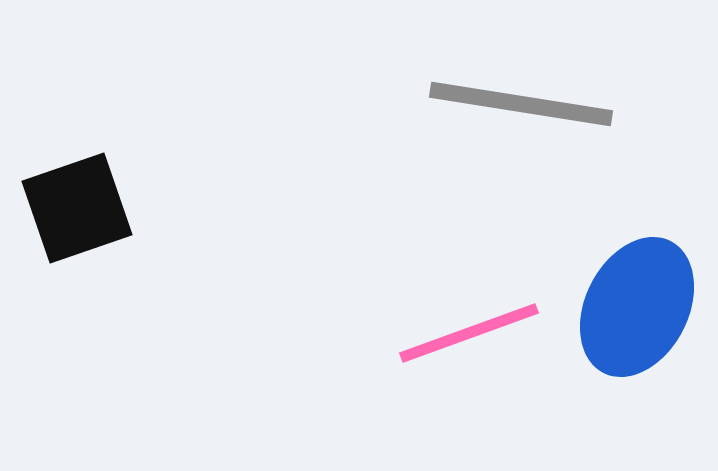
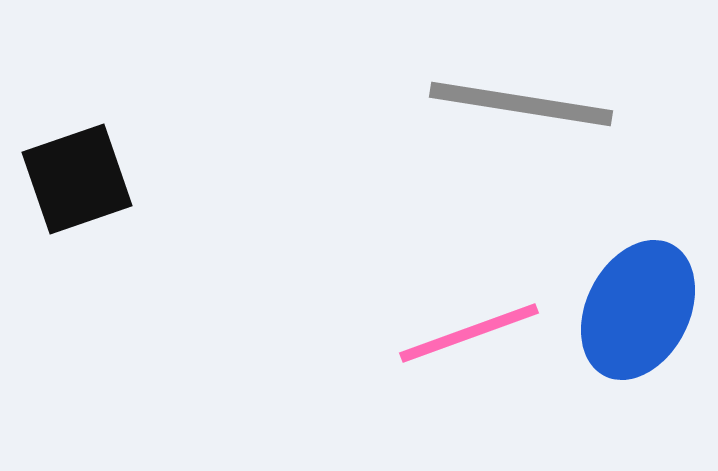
black square: moved 29 px up
blue ellipse: moved 1 px right, 3 px down
